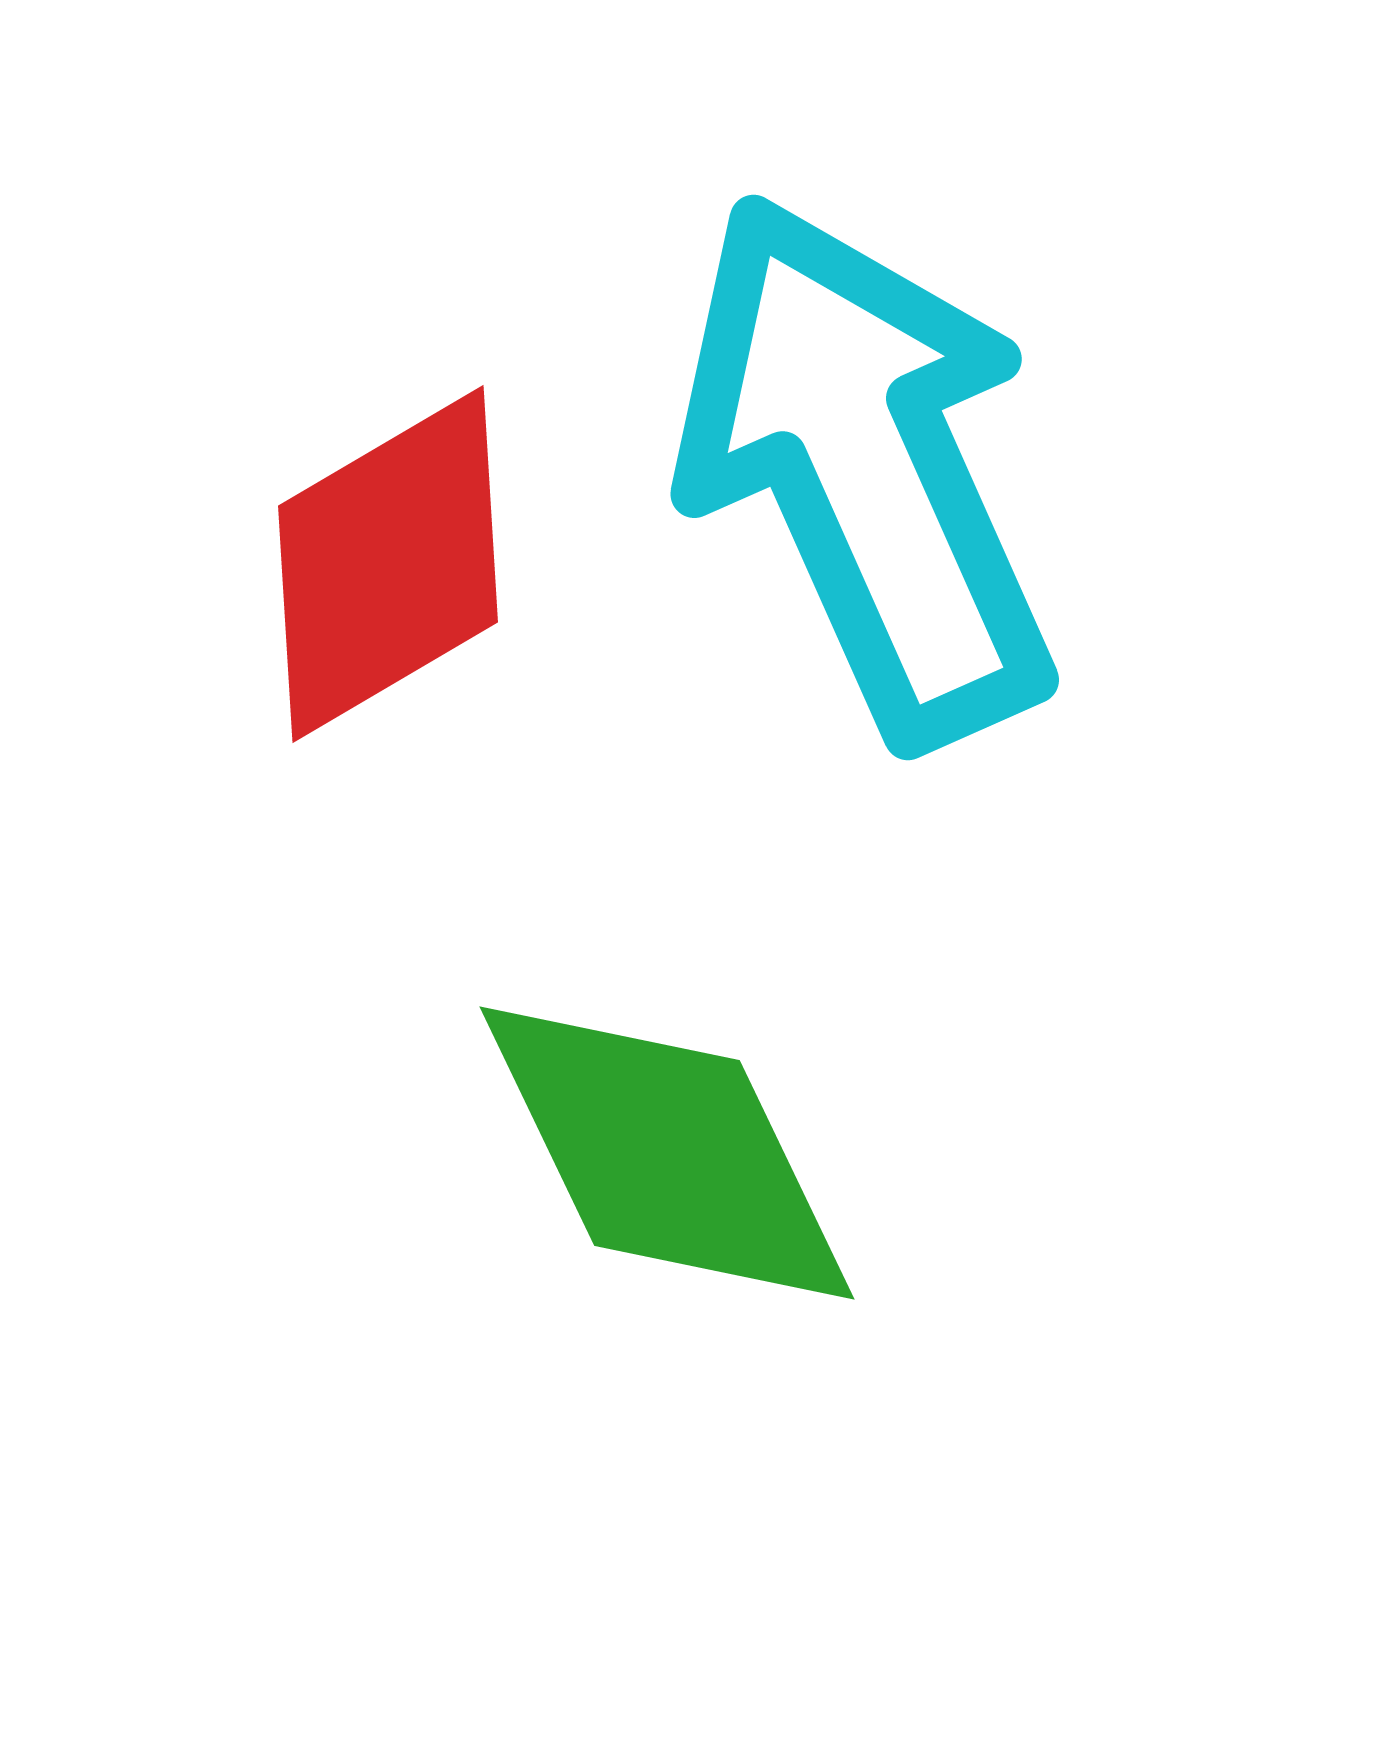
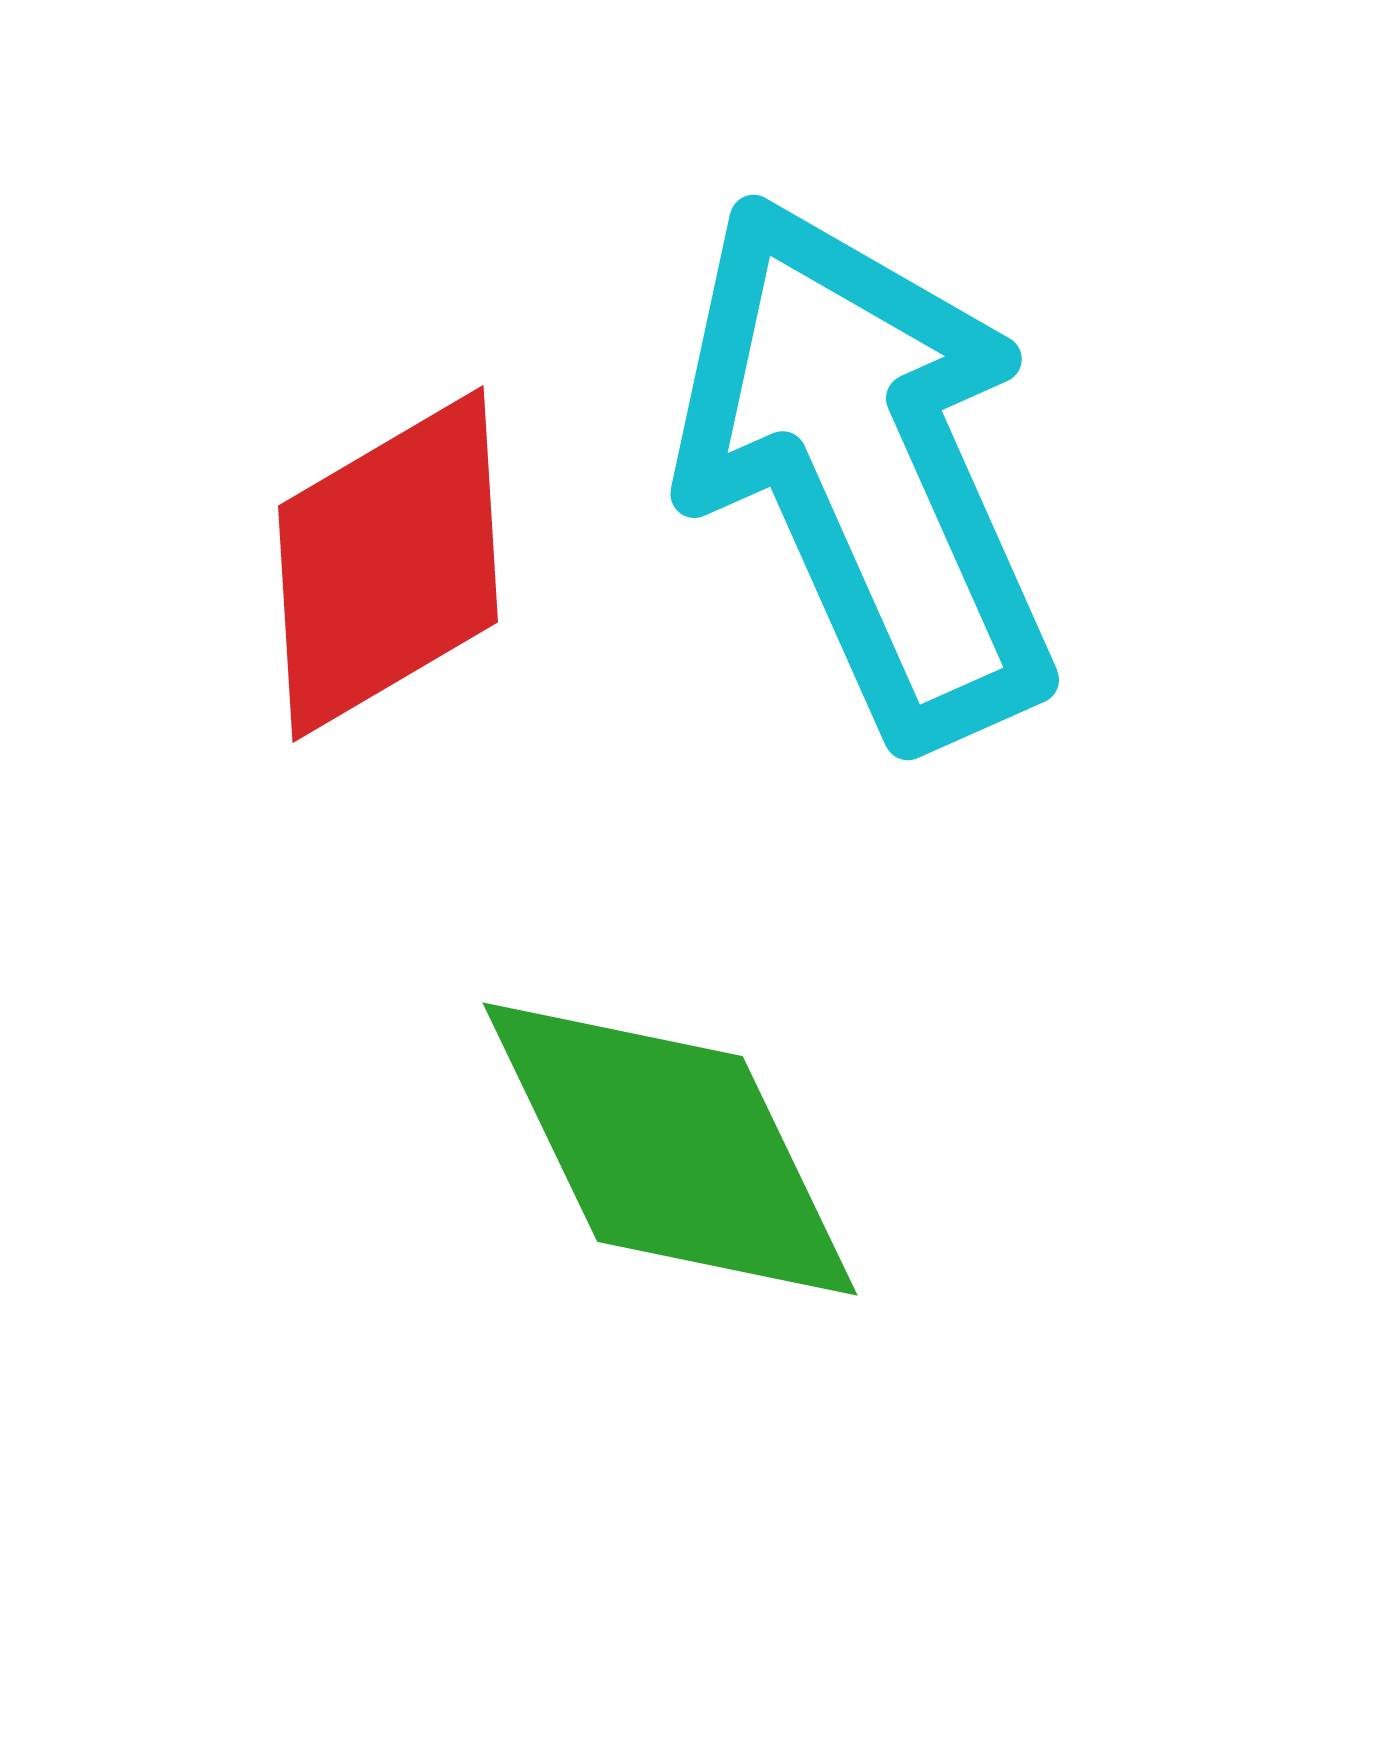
green diamond: moved 3 px right, 4 px up
